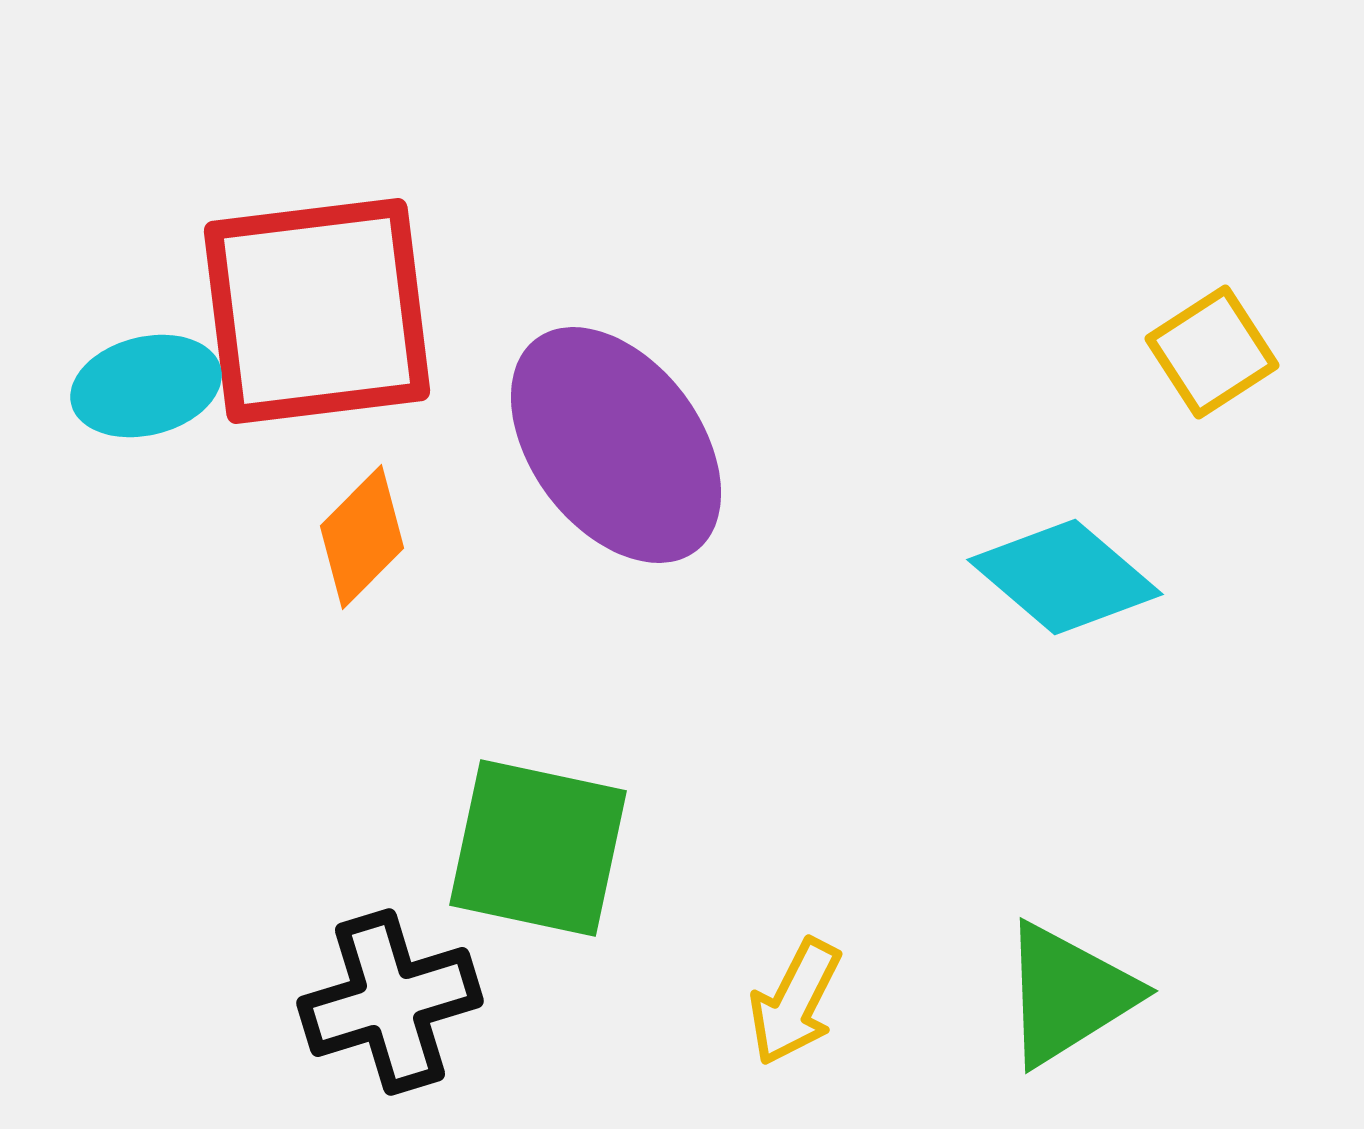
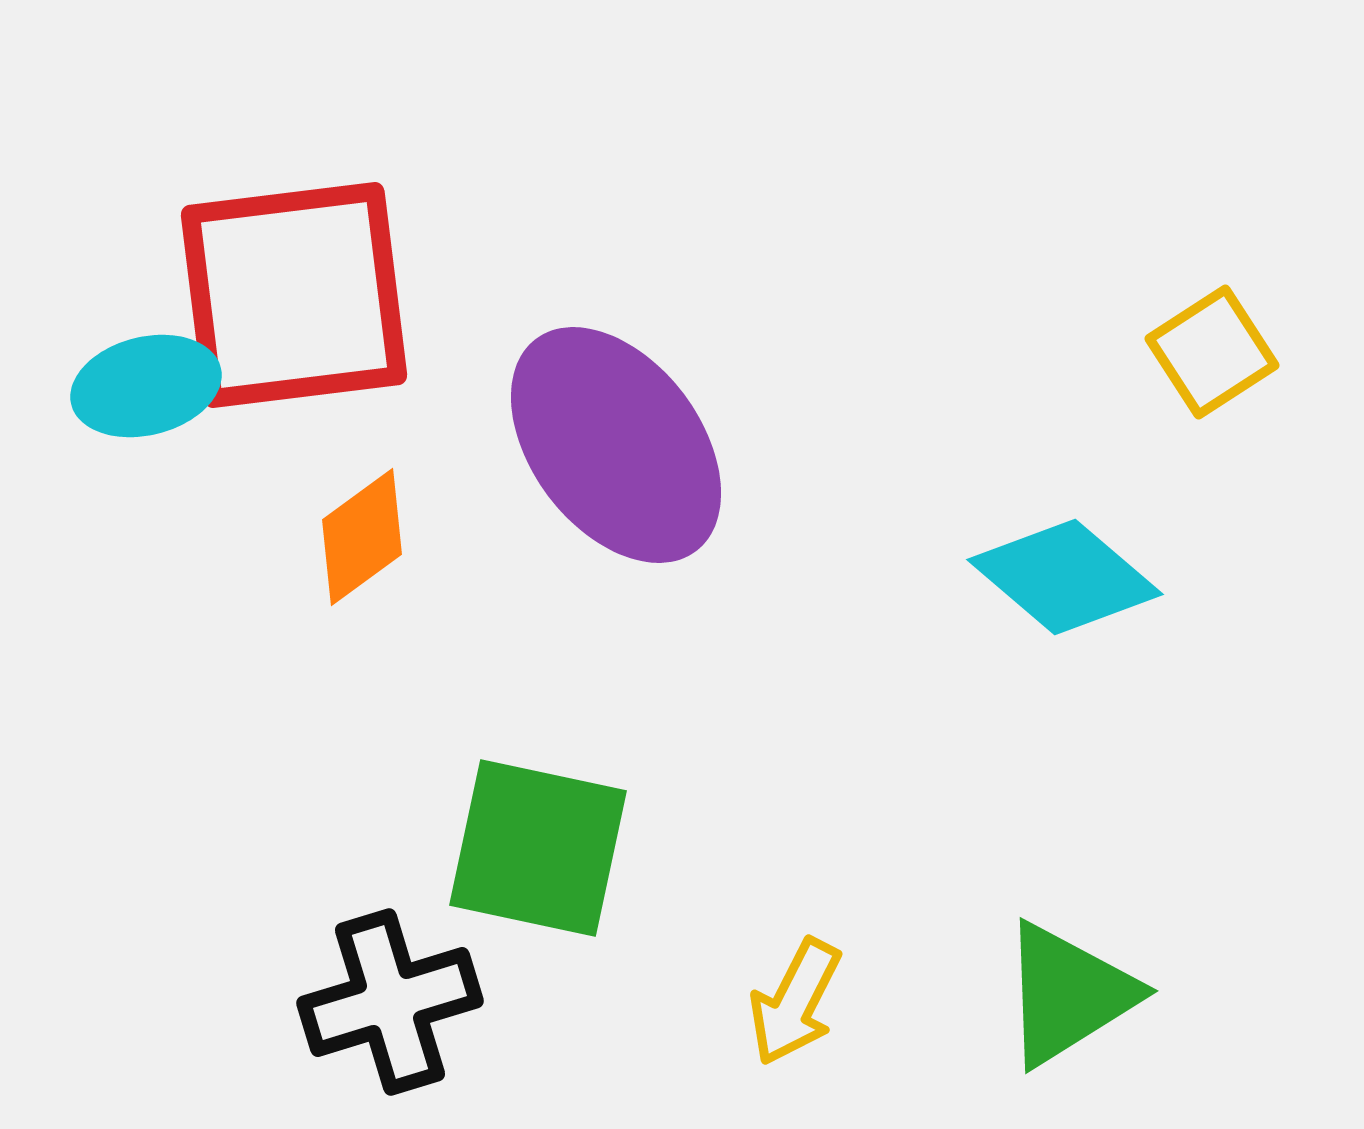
red square: moved 23 px left, 16 px up
orange diamond: rotated 9 degrees clockwise
